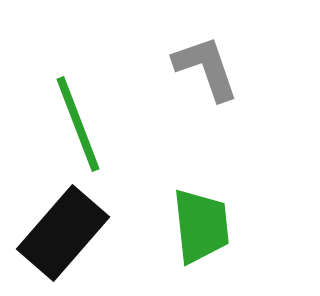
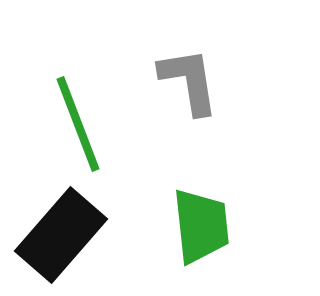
gray L-shape: moved 17 px left, 13 px down; rotated 10 degrees clockwise
black rectangle: moved 2 px left, 2 px down
